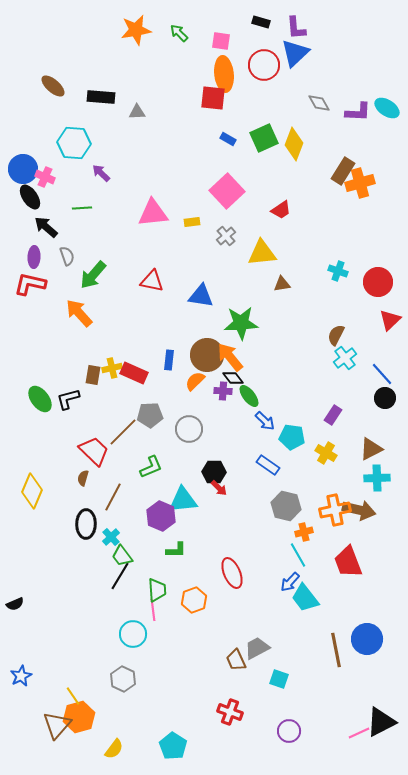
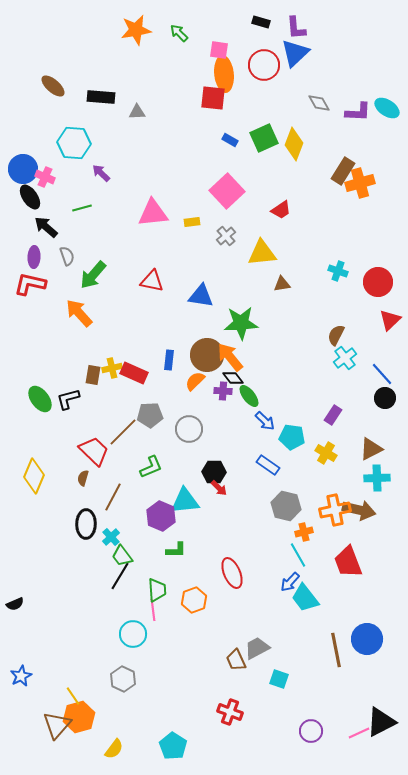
pink square at (221, 41): moved 2 px left, 9 px down
blue rectangle at (228, 139): moved 2 px right, 1 px down
green line at (82, 208): rotated 12 degrees counterclockwise
yellow diamond at (32, 491): moved 2 px right, 15 px up
cyan triangle at (183, 500): moved 2 px right, 1 px down
purple circle at (289, 731): moved 22 px right
